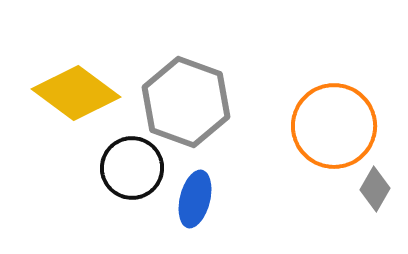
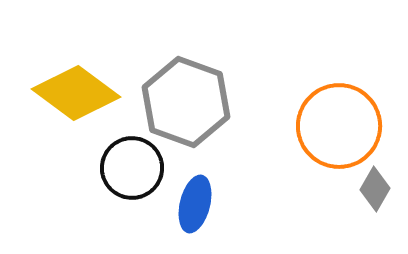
orange circle: moved 5 px right
blue ellipse: moved 5 px down
